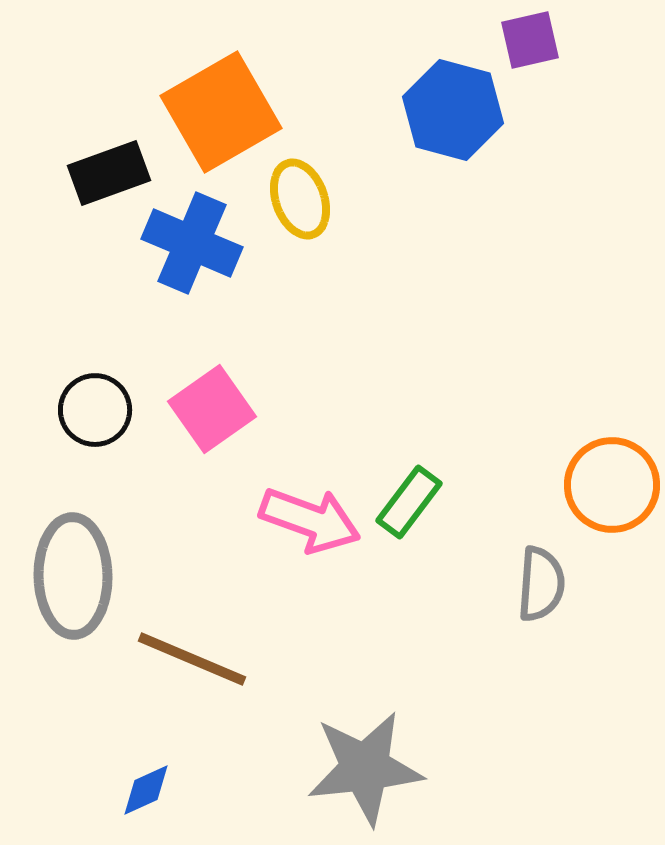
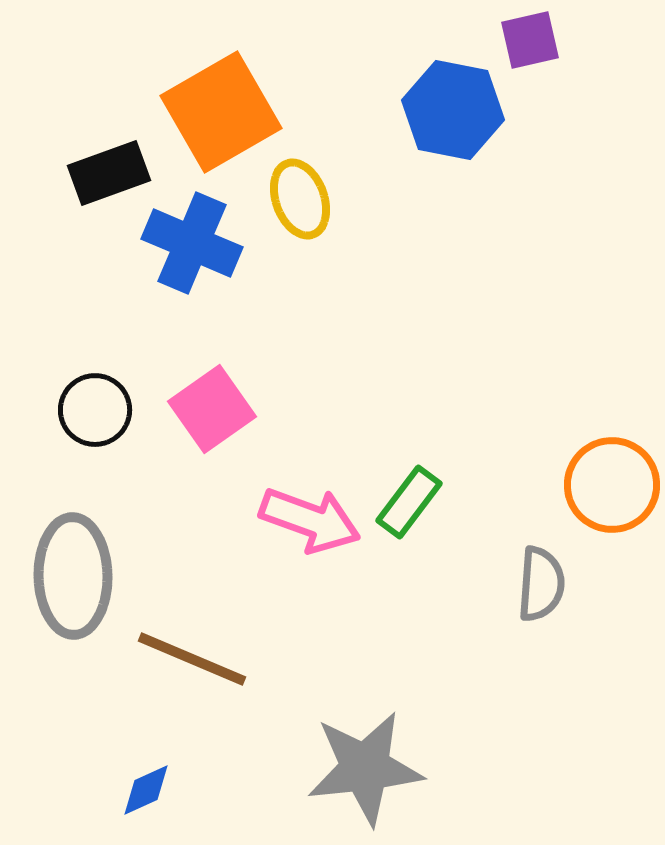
blue hexagon: rotated 4 degrees counterclockwise
